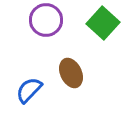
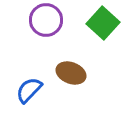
brown ellipse: rotated 44 degrees counterclockwise
